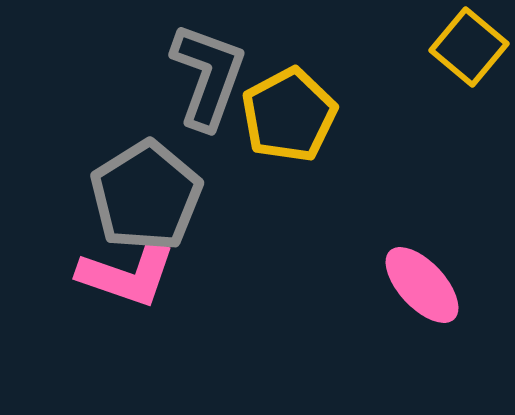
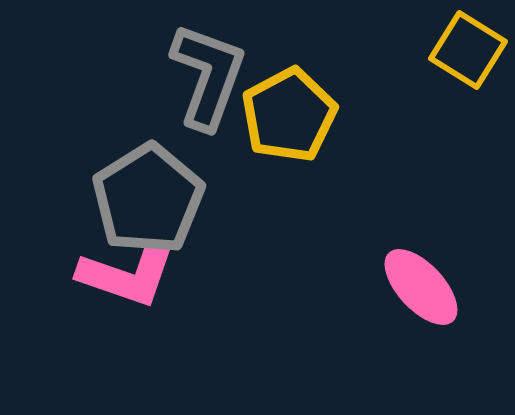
yellow square: moved 1 px left, 3 px down; rotated 8 degrees counterclockwise
gray pentagon: moved 2 px right, 3 px down
pink ellipse: moved 1 px left, 2 px down
